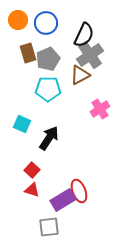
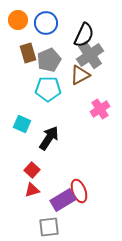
gray pentagon: moved 1 px right, 1 px down
red triangle: rotated 35 degrees counterclockwise
